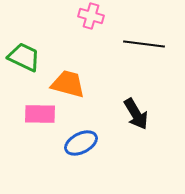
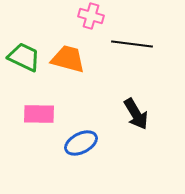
black line: moved 12 px left
orange trapezoid: moved 25 px up
pink rectangle: moved 1 px left
